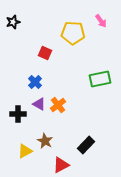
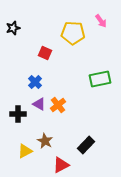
black star: moved 6 px down
